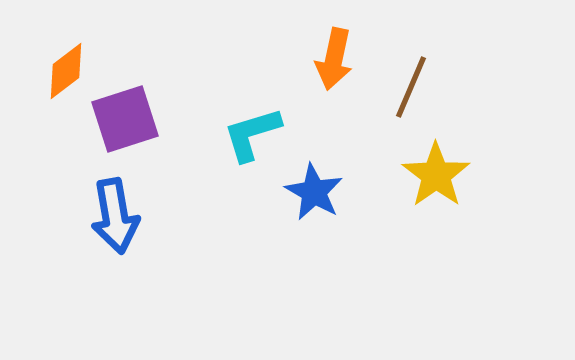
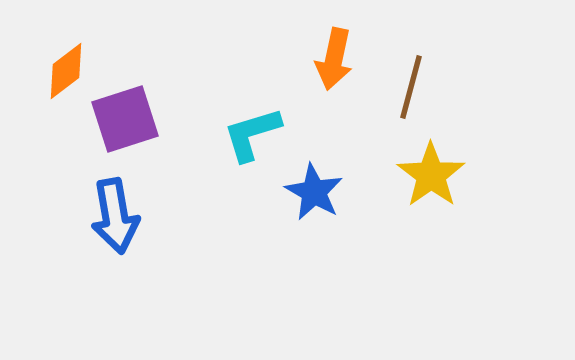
brown line: rotated 8 degrees counterclockwise
yellow star: moved 5 px left
